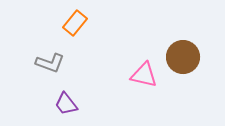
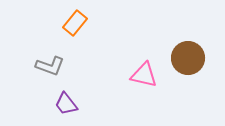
brown circle: moved 5 px right, 1 px down
gray L-shape: moved 3 px down
